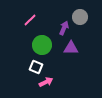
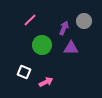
gray circle: moved 4 px right, 4 px down
white square: moved 12 px left, 5 px down
